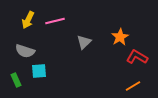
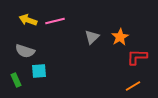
yellow arrow: rotated 84 degrees clockwise
gray triangle: moved 8 px right, 5 px up
red L-shape: rotated 30 degrees counterclockwise
